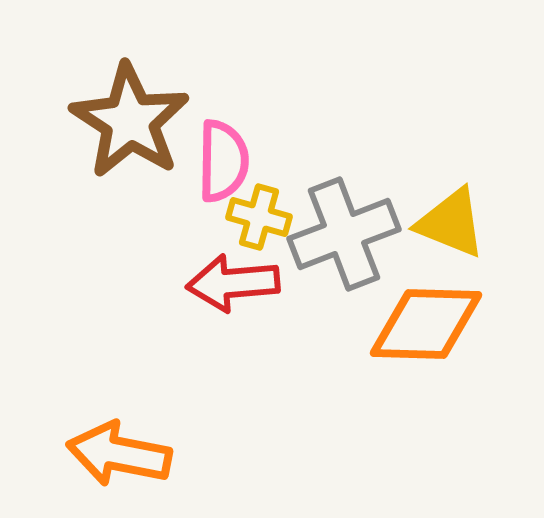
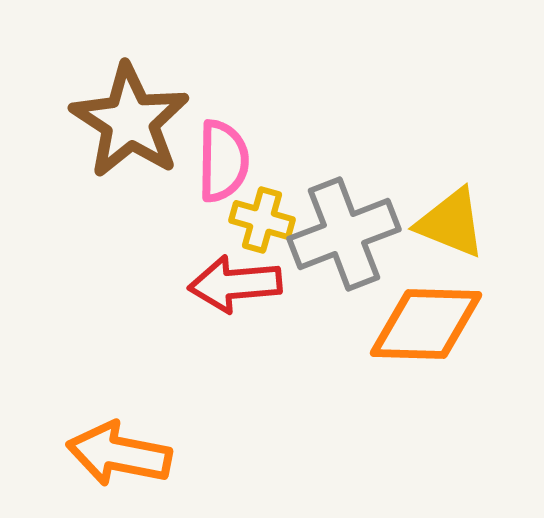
yellow cross: moved 3 px right, 3 px down
red arrow: moved 2 px right, 1 px down
